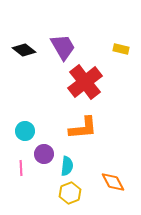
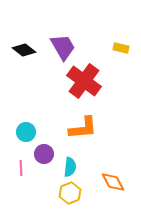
yellow rectangle: moved 1 px up
red cross: moved 1 px left, 1 px up; rotated 16 degrees counterclockwise
cyan circle: moved 1 px right, 1 px down
cyan semicircle: moved 3 px right, 1 px down
